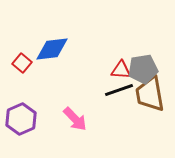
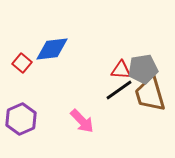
black line: rotated 16 degrees counterclockwise
brown trapezoid: rotated 6 degrees counterclockwise
pink arrow: moved 7 px right, 2 px down
